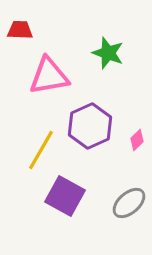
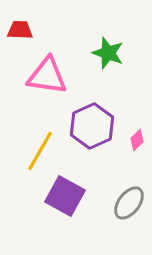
pink triangle: moved 2 px left; rotated 18 degrees clockwise
purple hexagon: moved 2 px right
yellow line: moved 1 px left, 1 px down
gray ellipse: rotated 12 degrees counterclockwise
